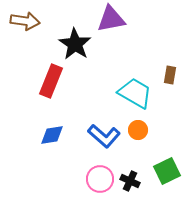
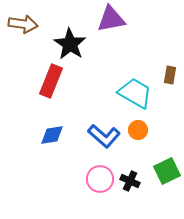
brown arrow: moved 2 px left, 3 px down
black star: moved 5 px left
